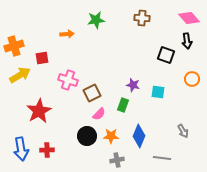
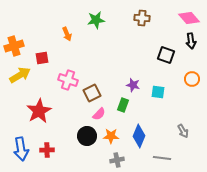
orange arrow: rotated 72 degrees clockwise
black arrow: moved 4 px right
